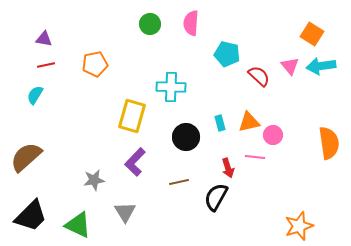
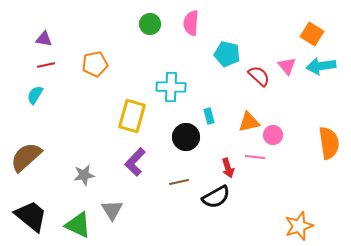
pink triangle: moved 3 px left
cyan rectangle: moved 11 px left, 7 px up
gray star: moved 10 px left, 5 px up
black semicircle: rotated 148 degrees counterclockwise
gray triangle: moved 13 px left, 2 px up
black trapezoid: rotated 96 degrees counterclockwise
